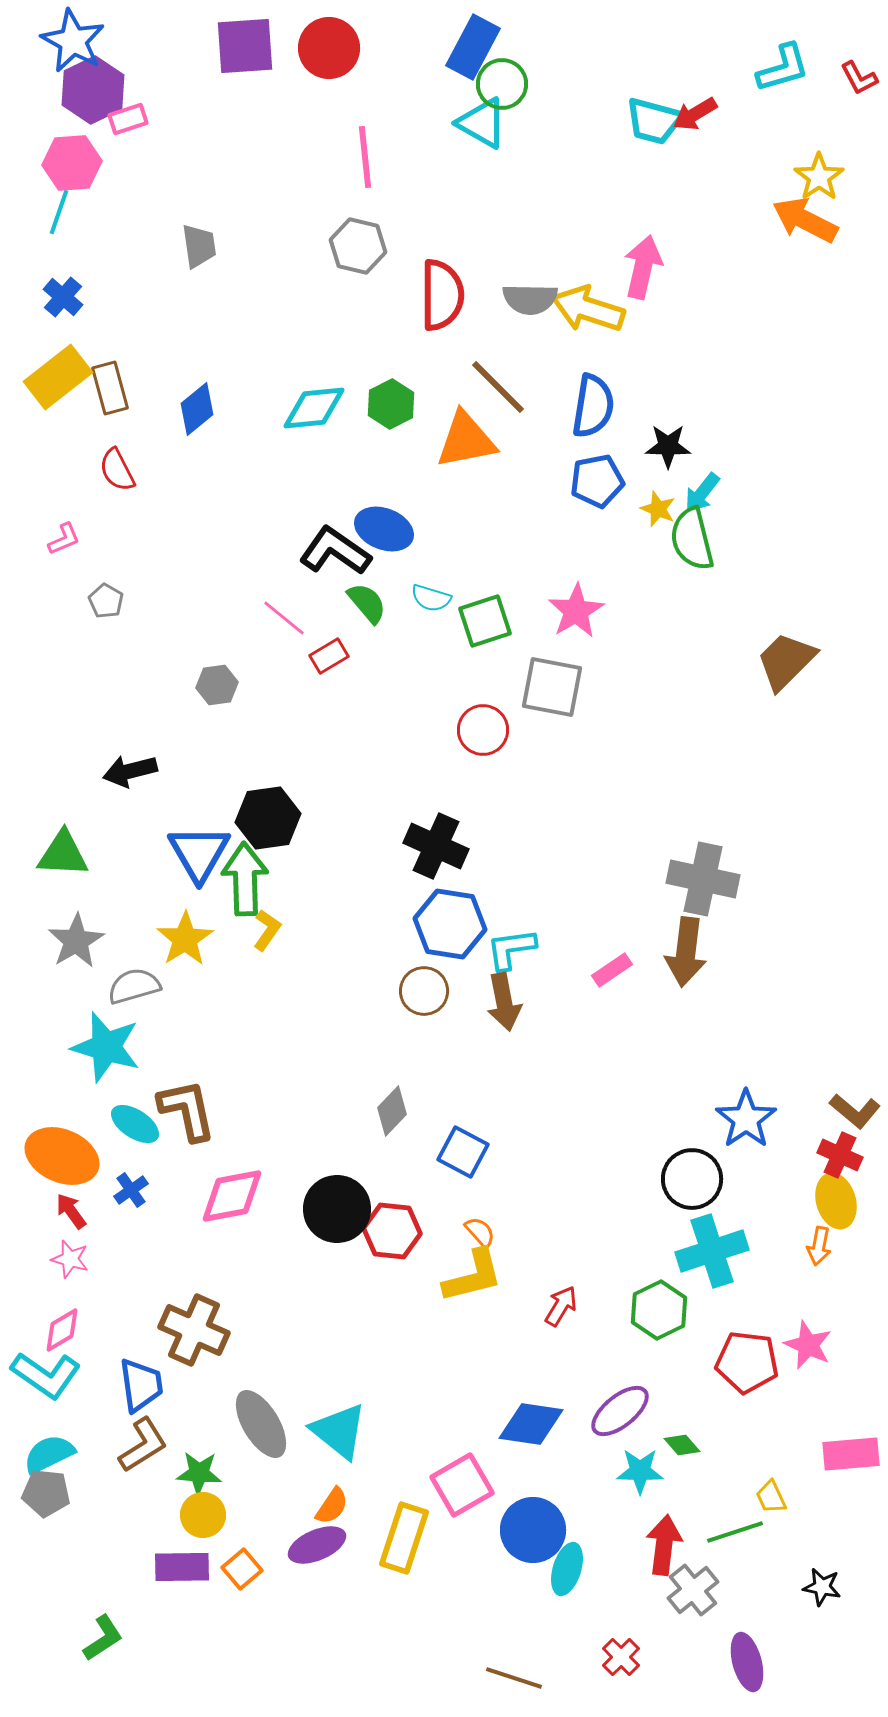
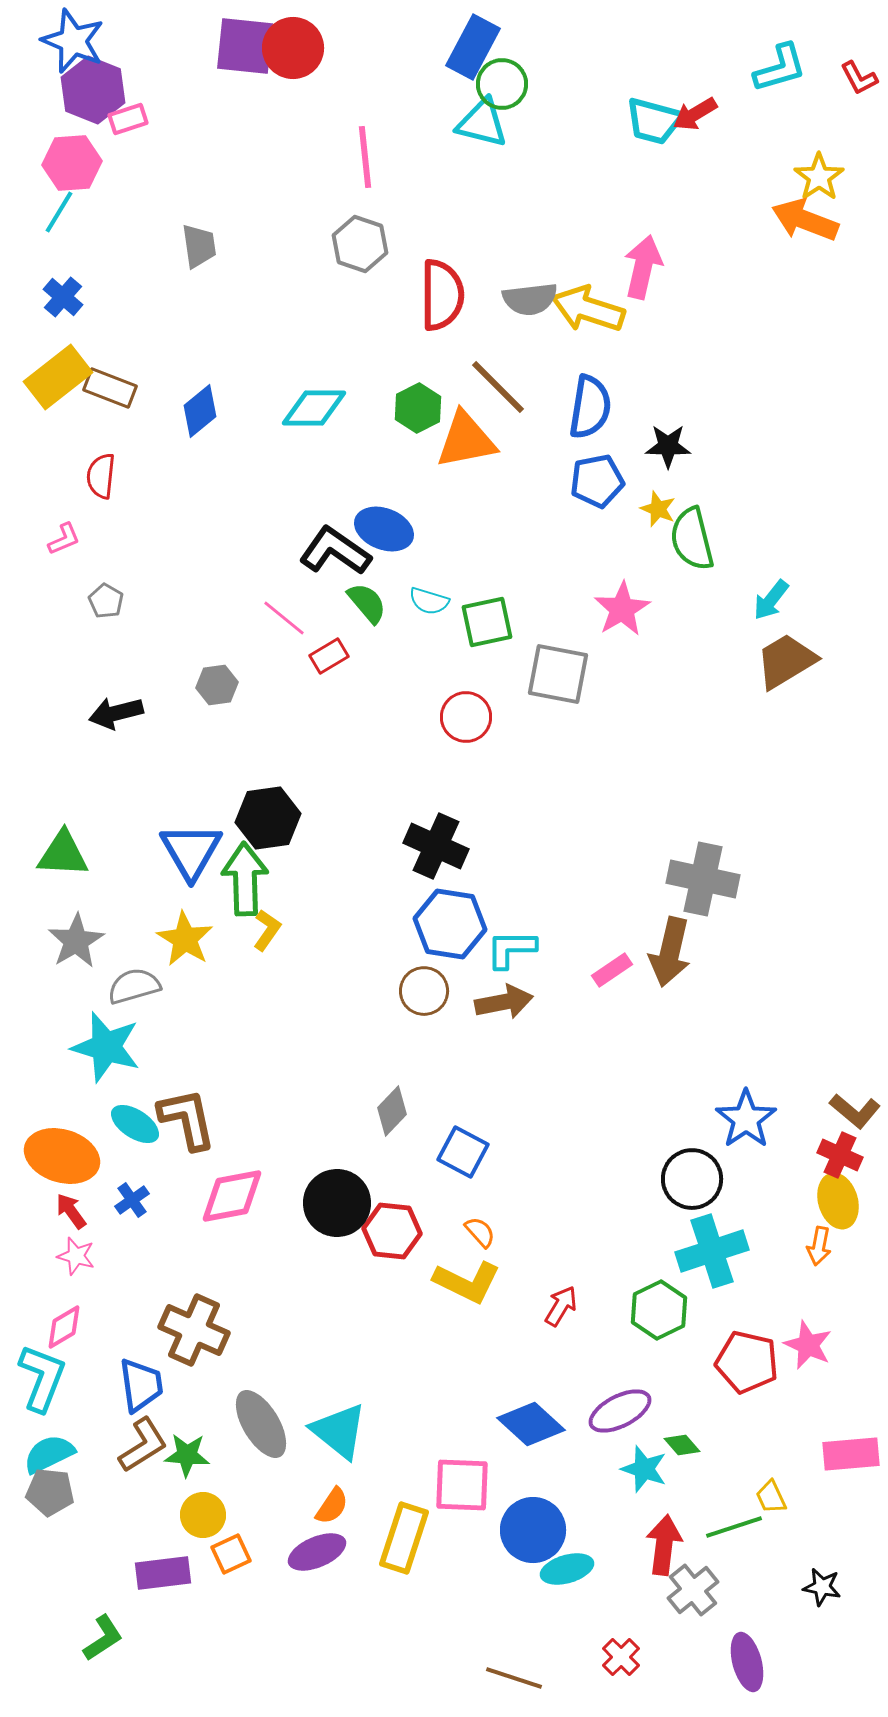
blue star at (73, 41): rotated 6 degrees counterclockwise
purple square at (245, 46): rotated 10 degrees clockwise
red circle at (329, 48): moved 36 px left
cyan L-shape at (783, 68): moved 3 px left
purple hexagon at (93, 90): rotated 12 degrees counterclockwise
cyan triangle at (482, 123): rotated 16 degrees counterclockwise
cyan line at (59, 212): rotated 12 degrees clockwise
orange arrow at (805, 220): rotated 6 degrees counterclockwise
gray hexagon at (358, 246): moved 2 px right, 2 px up; rotated 6 degrees clockwise
gray semicircle at (530, 299): rotated 8 degrees counterclockwise
brown rectangle at (110, 388): rotated 54 degrees counterclockwise
green hexagon at (391, 404): moved 27 px right, 4 px down
blue semicircle at (593, 406): moved 3 px left, 1 px down
cyan diamond at (314, 408): rotated 6 degrees clockwise
blue diamond at (197, 409): moved 3 px right, 2 px down
red semicircle at (117, 470): moved 16 px left, 6 px down; rotated 33 degrees clockwise
cyan arrow at (702, 493): moved 69 px right, 107 px down
cyan semicircle at (431, 598): moved 2 px left, 3 px down
pink star at (576, 611): moved 46 px right, 2 px up
green square at (485, 621): moved 2 px right, 1 px down; rotated 6 degrees clockwise
brown trapezoid at (786, 661): rotated 14 degrees clockwise
gray square at (552, 687): moved 6 px right, 13 px up
red circle at (483, 730): moved 17 px left, 13 px up
black arrow at (130, 771): moved 14 px left, 58 px up
blue triangle at (199, 853): moved 8 px left, 2 px up
yellow star at (185, 939): rotated 8 degrees counterclockwise
cyan L-shape at (511, 949): rotated 8 degrees clockwise
brown arrow at (686, 952): moved 16 px left; rotated 6 degrees clockwise
brown arrow at (504, 1002): rotated 90 degrees counterclockwise
brown L-shape at (187, 1110): moved 9 px down
orange ellipse at (62, 1156): rotated 6 degrees counterclockwise
blue cross at (131, 1190): moved 1 px right, 10 px down
yellow ellipse at (836, 1201): moved 2 px right
black circle at (337, 1209): moved 6 px up
pink star at (70, 1259): moved 6 px right, 3 px up
yellow L-shape at (473, 1276): moved 6 px left, 6 px down; rotated 40 degrees clockwise
pink diamond at (62, 1330): moved 2 px right, 3 px up
red pentagon at (747, 1362): rotated 6 degrees clockwise
cyan L-shape at (46, 1375): moved 4 px left, 3 px down; rotated 104 degrees counterclockwise
purple ellipse at (620, 1411): rotated 12 degrees clockwise
blue diamond at (531, 1424): rotated 34 degrees clockwise
cyan star at (640, 1471): moved 4 px right, 2 px up; rotated 18 degrees clockwise
green star at (199, 1473): moved 12 px left, 18 px up
pink square at (462, 1485): rotated 32 degrees clockwise
gray pentagon at (46, 1493): moved 4 px right, 1 px up
green line at (735, 1532): moved 1 px left, 5 px up
purple ellipse at (317, 1545): moved 7 px down
purple rectangle at (182, 1567): moved 19 px left, 6 px down; rotated 6 degrees counterclockwise
orange square at (242, 1569): moved 11 px left, 15 px up; rotated 15 degrees clockwise
cyan ellipse at (567, 1569): rotated 57 degrees clockwise
